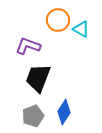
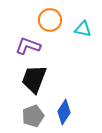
orange circle: moved 8 px left
cyan triangle: moved 2 px right; rotated 18 degrees counterclockwise
black trapezoid: moved 4 px left, 1 px down
